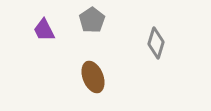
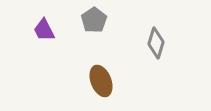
gray pentagon: moved 2 px right
brown ellipse: moved 8 px right, 4 px down
